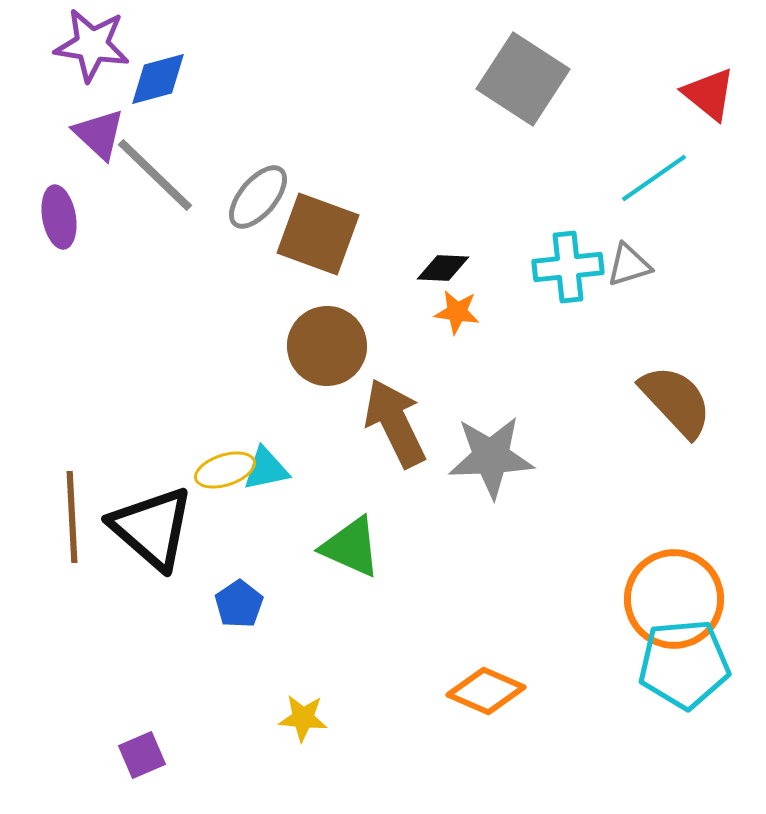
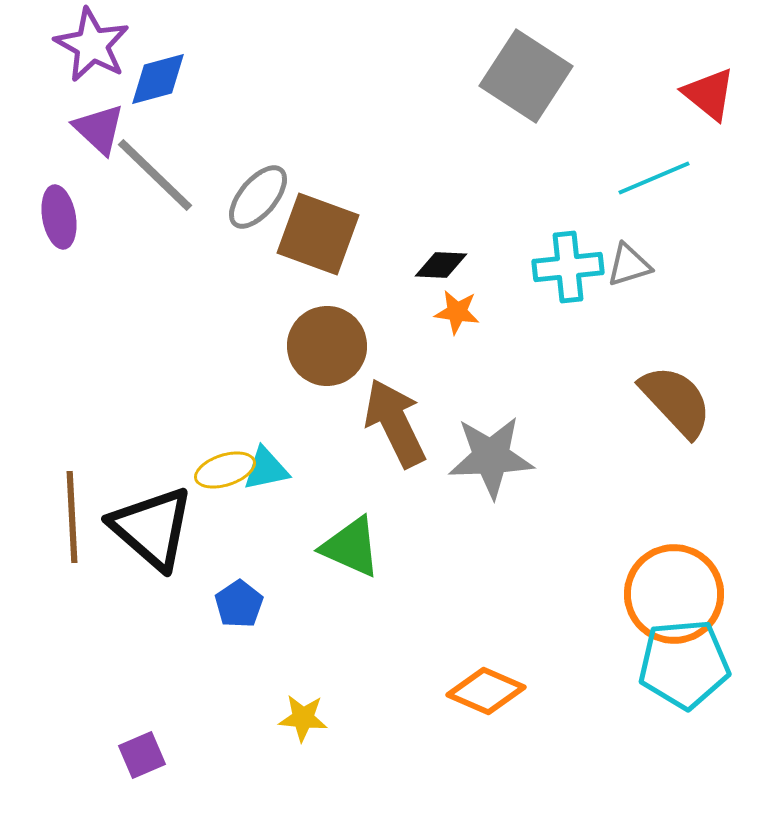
purple star: rotated 20 degrees clockwise
gray square: moved 3 px right, 3 px up
purple triangle: moved 5 px up
cyan line: rotated 12 degrees clockwise
black diamond: moved 2 px left, 3 px up
orange circle: moved 5 px up
